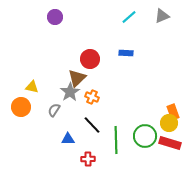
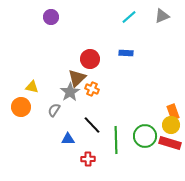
purple circle: moved 4 px left
orange cross: moved 8 px up
yellow circle: moved 2 px right, 2 px down
